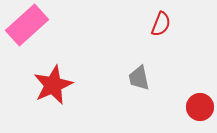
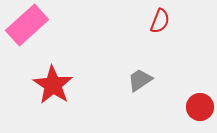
red semicircle: moved 1 px left, 3 px up
gray trapezoid: moved 1 px right, 2 px down; rotated 68 degrees clockwise
red star: rotated 15 degrees counterclockwise
